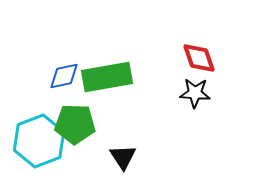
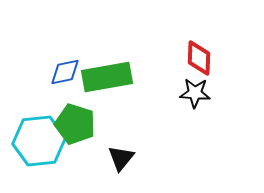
red diamond: rotated 21 degrees clockwise
blue diamond: moved 1 px right, 4 px up
green pentagon: rotated 15 degrees clockwise
cyan hexagon: rotated 15 degrees clockwise
black triangle: moved 2 px left, 1 px down; rotated 12 degrees clockwise
